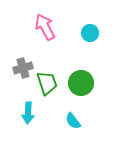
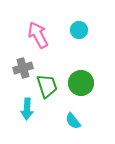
pink arrow: moved 7 px left, 8 px down
cyan circle: moved 11 px left, 3 px up
green trapezoid: moved 3 px down
cyan arrow: moved 1 px left, 4 px up
